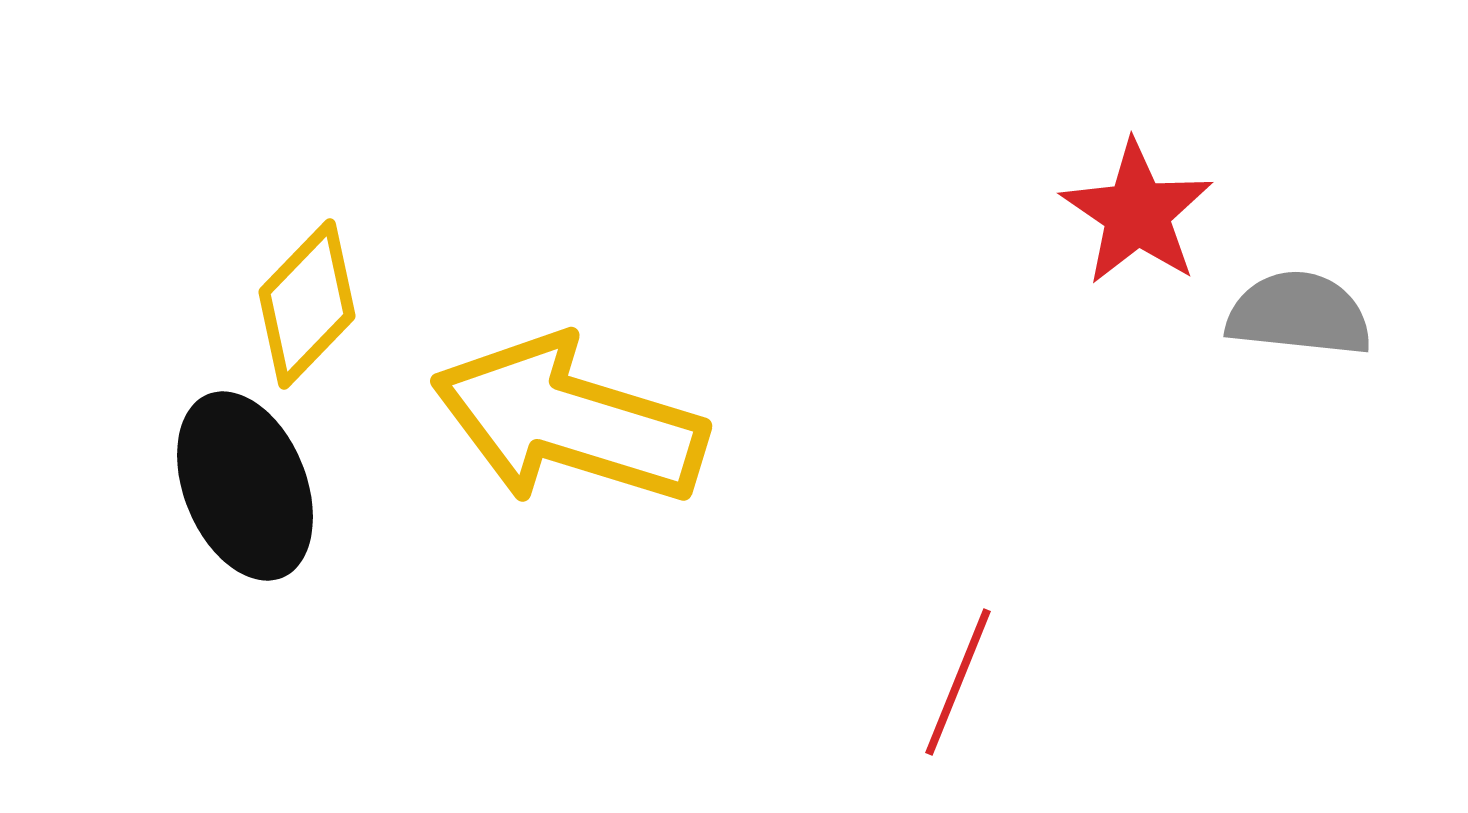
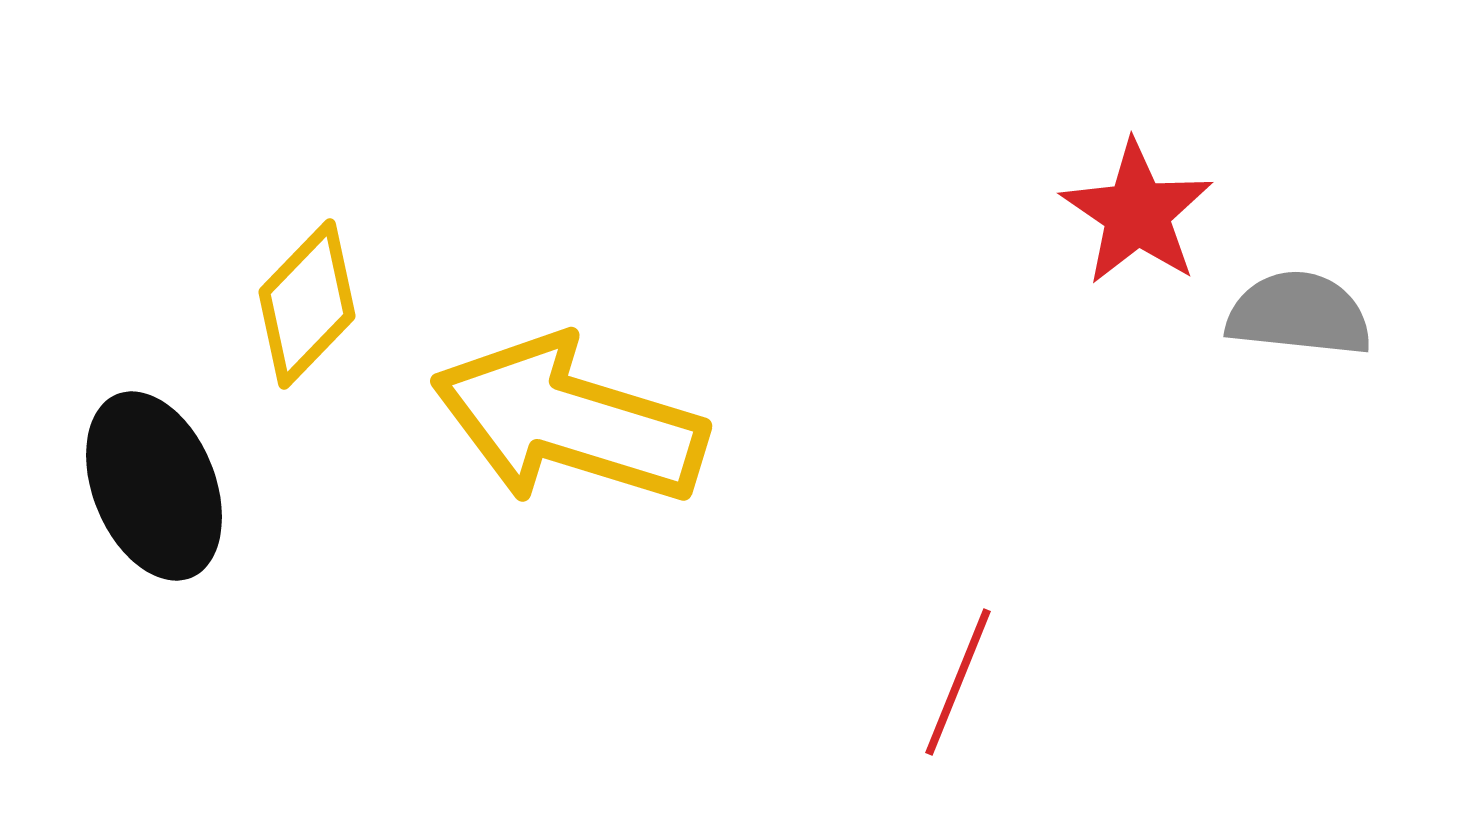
black ellipse: moved 91 px left
